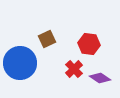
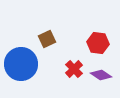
red hexagon: moved 9 px right, 1 px up
blue circle: moved 1 px right, 1 px down
purple diamond: moved 1 px right, 3 px up
